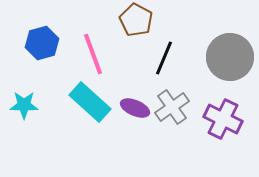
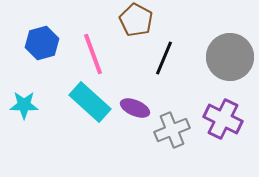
gray cross: moved 23 px down; rotated 12 degrees clockwise
